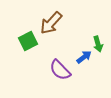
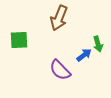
brown arrow: moved 8 px right, 5 px up; rotated 20 degrees counterclockwise
green square: moved 9 px left, 1 px up; rotated 24 degrees clockwise
blue arrow: moved 2 px up
